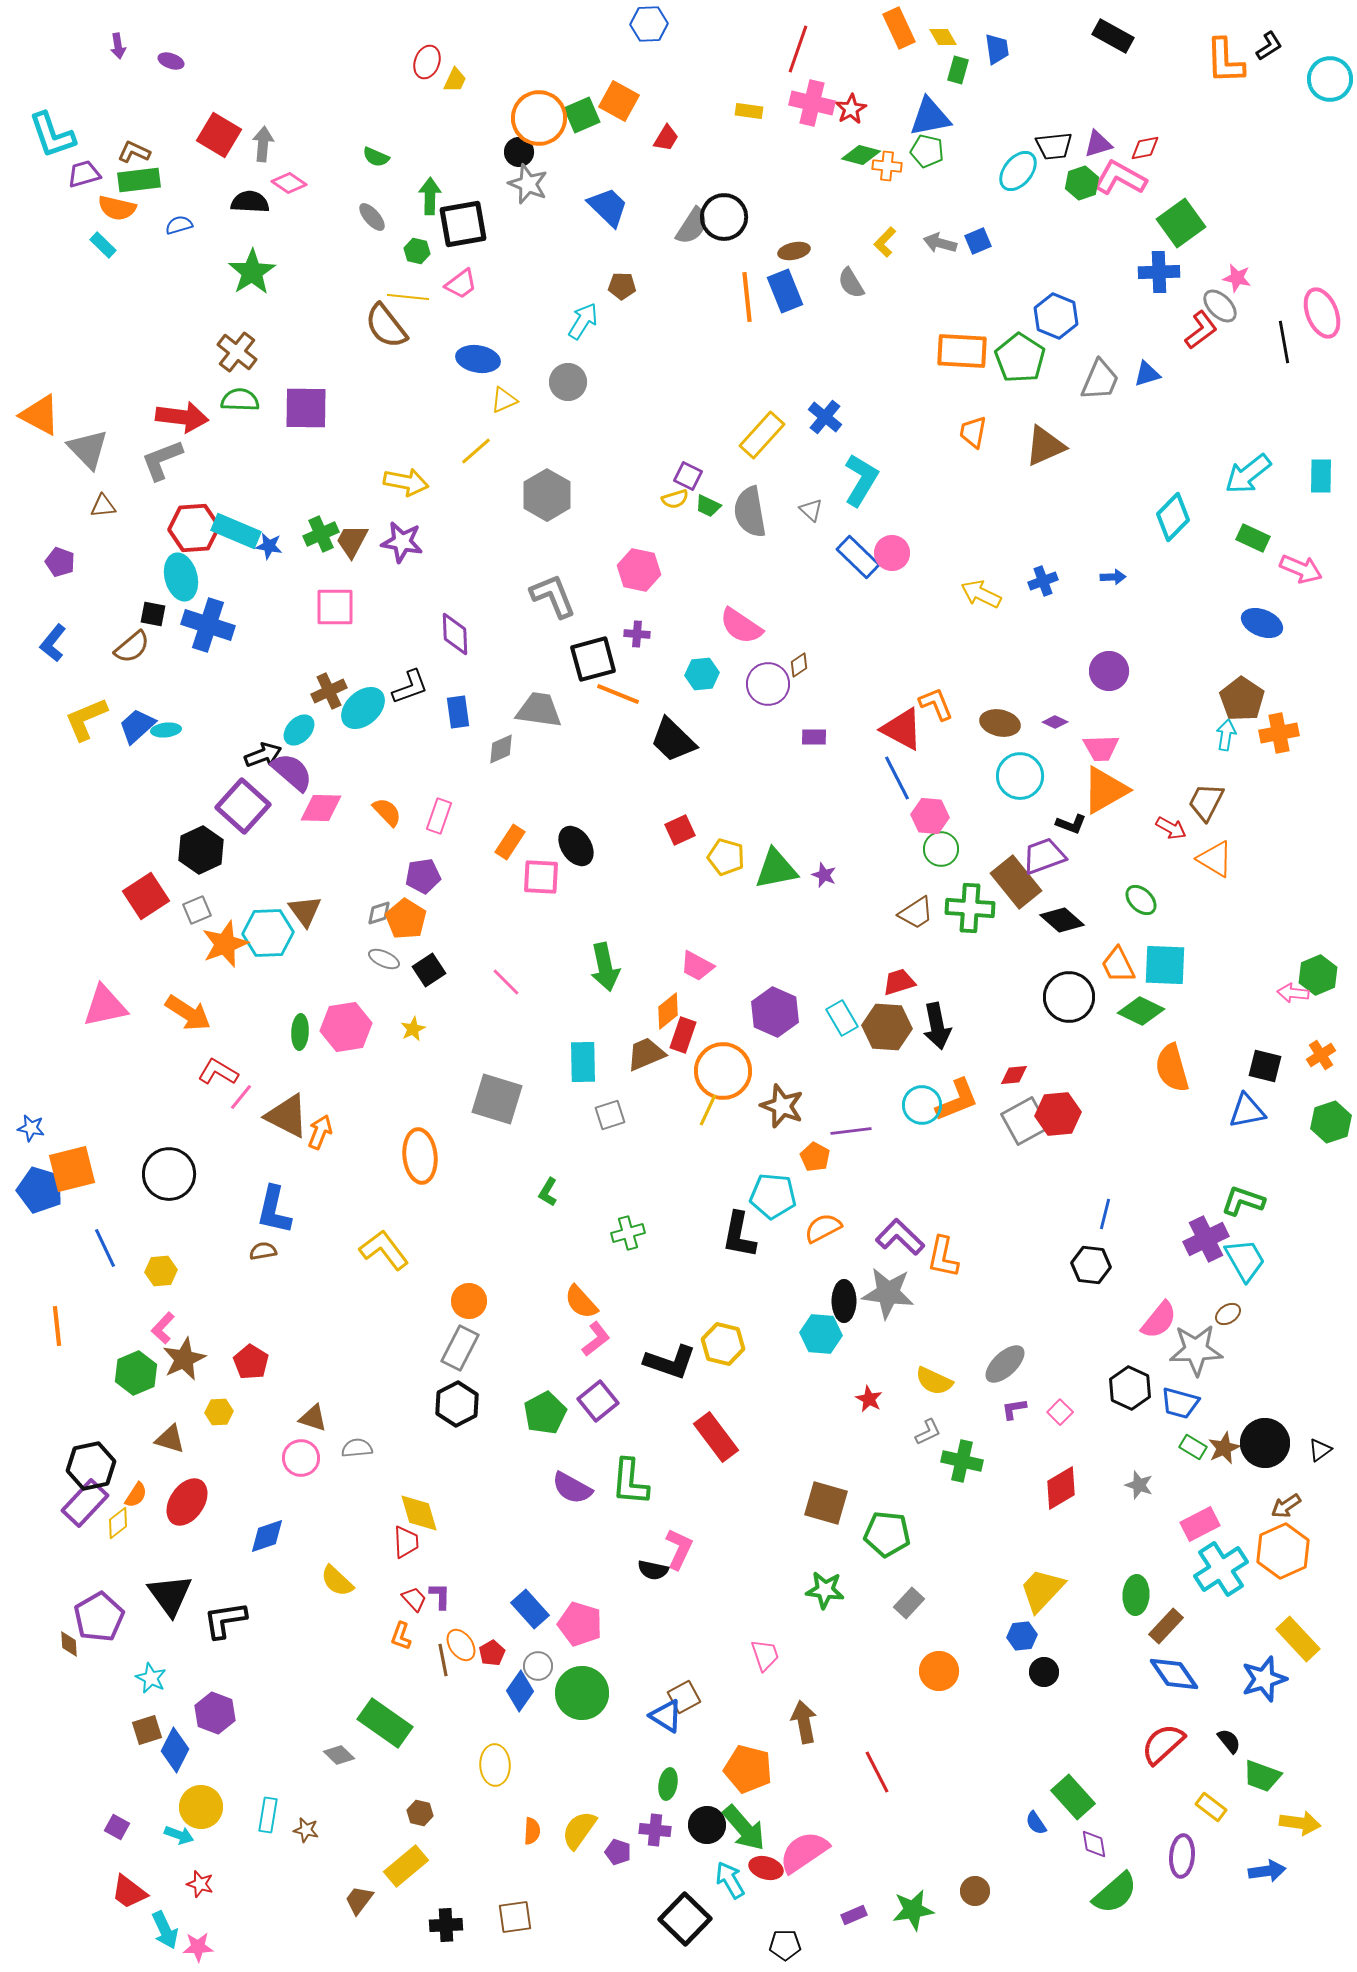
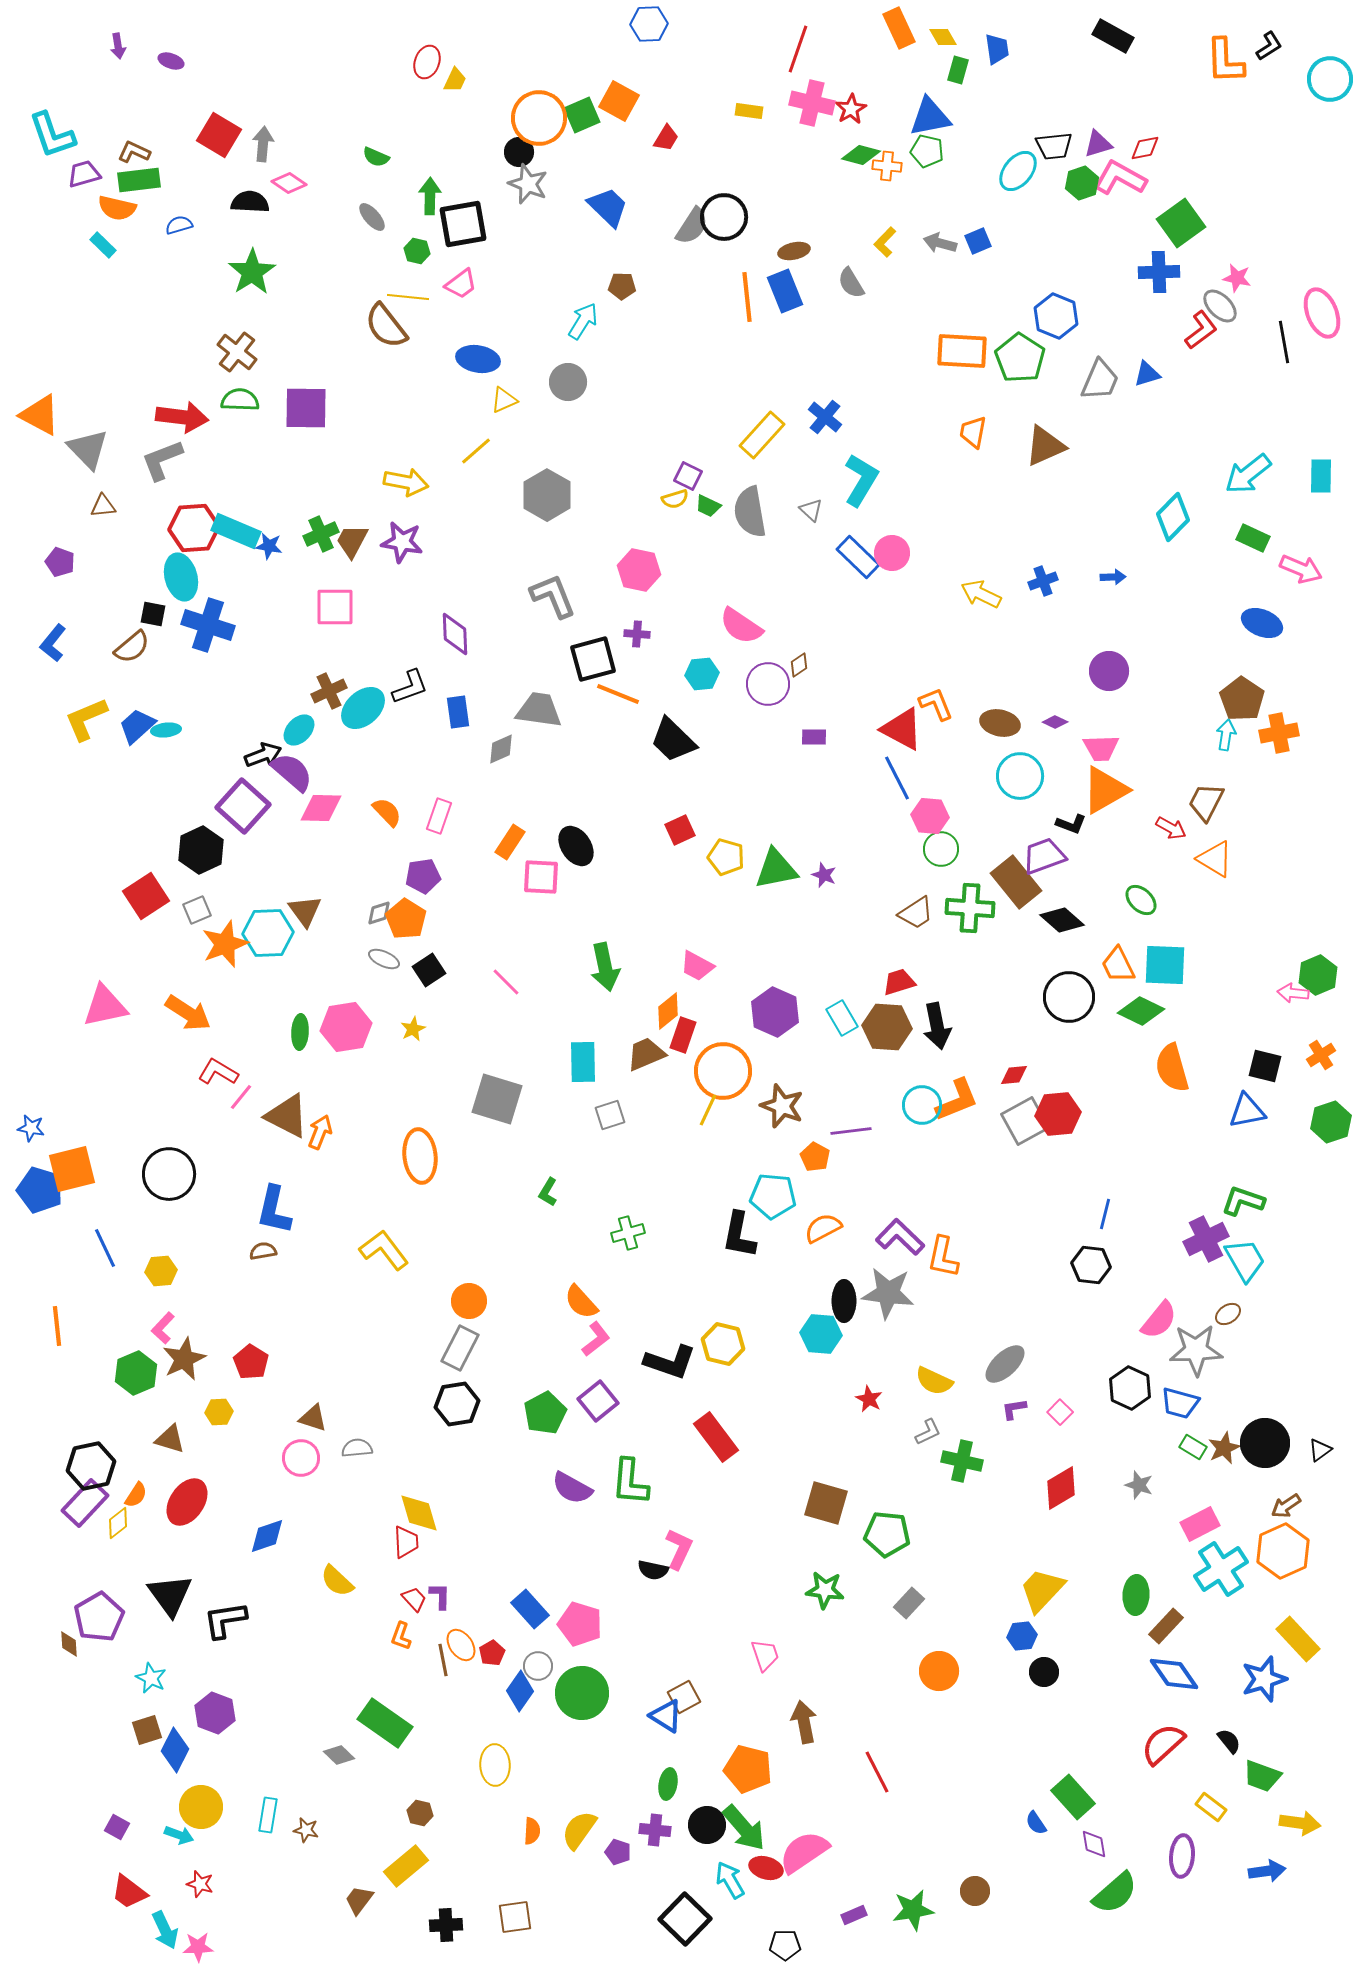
black hexagon at (457, 1404): rotated 18 degrees clockwise
